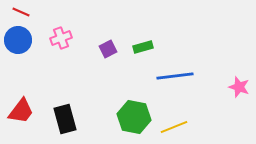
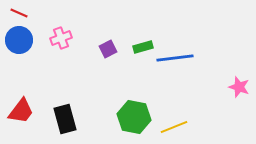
red line: moved 2 px left, 1 px down
blue circle: moved 1 px right
blue line: moved 18 px up
